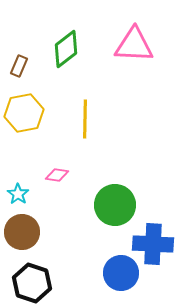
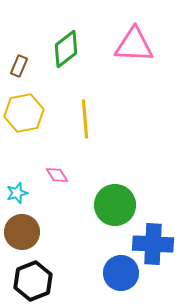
yellow line: rotated 6 degrees counterclockwise
pink diamond: rotated 50 degrees clockwise
cyan star: moved 1 px left, 1 px up; rotated 20 degrees clockwise
black hexagon: moved 1 px right, 2 px up; rotated 21 degrees clockwise
